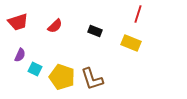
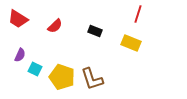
red trapezoid: moved 3 px up; rotated 50 degrees clockwise
